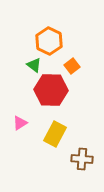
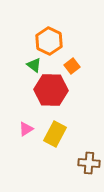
pink triangle: moved 6 px right, 6 px down
brown cross: moved 7 px right, 4 px down
